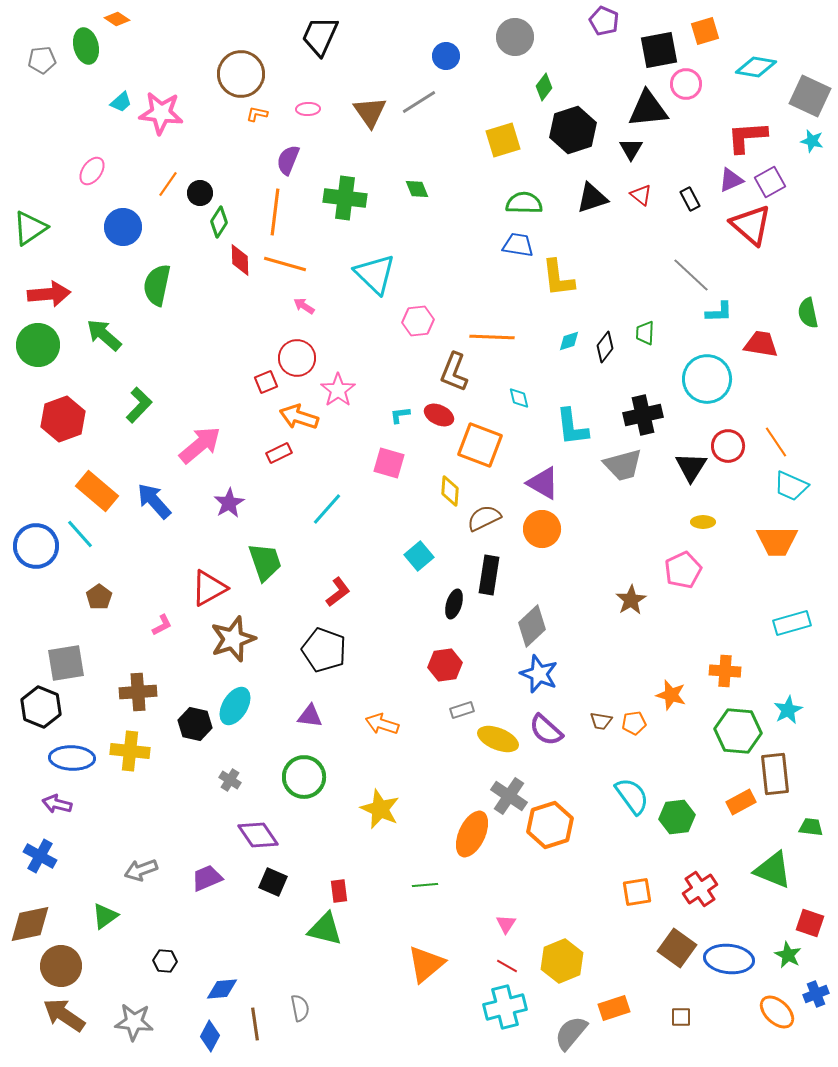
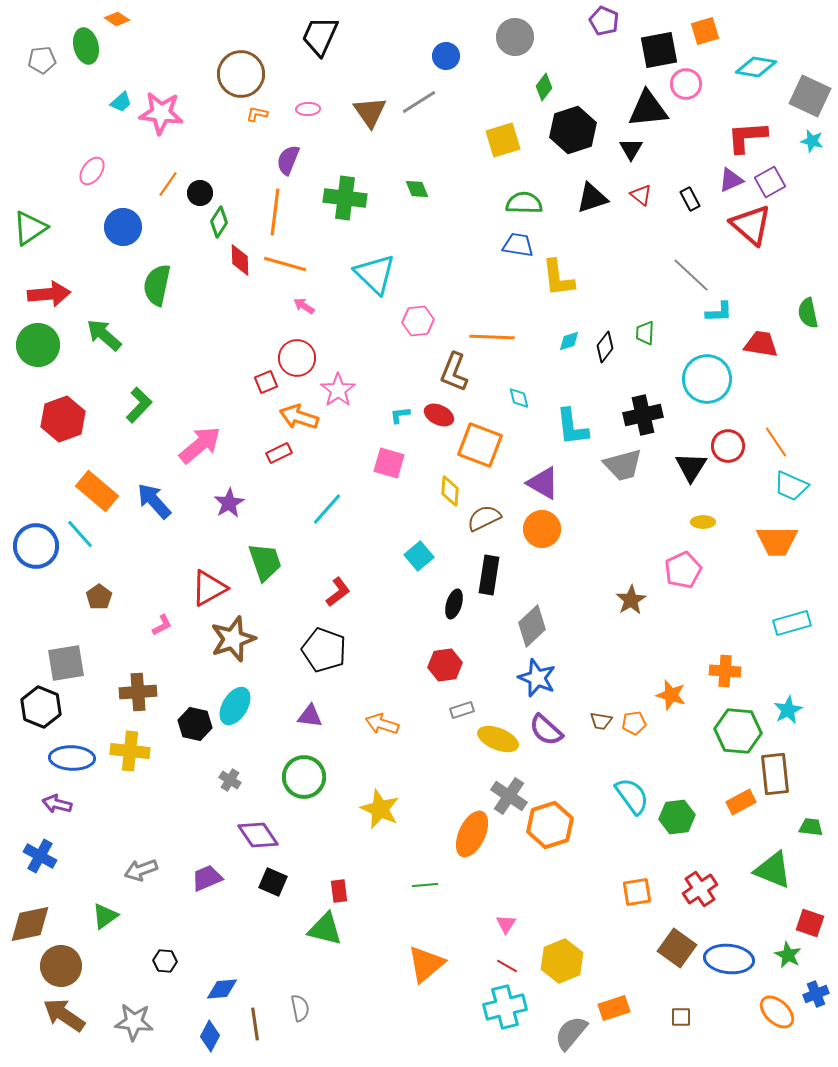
blue star at (539, 674): moved 2 px left, 4 px down
